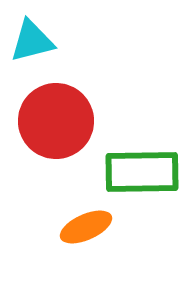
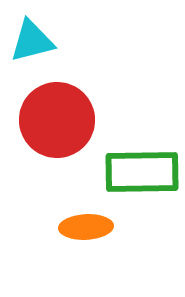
red circle: moved 1 px right, 1 px up
orange ellipse: rotated 21 degrees clockwise
